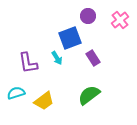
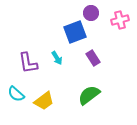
purple circle: moved 3 px right, 3 px up
pink cross: rotated 24 degrees clockwise
blue square: moved 5 px right, 6 px up
cyan semicircle: moved 1 px down; rotated 120 degrees counterclockwise
